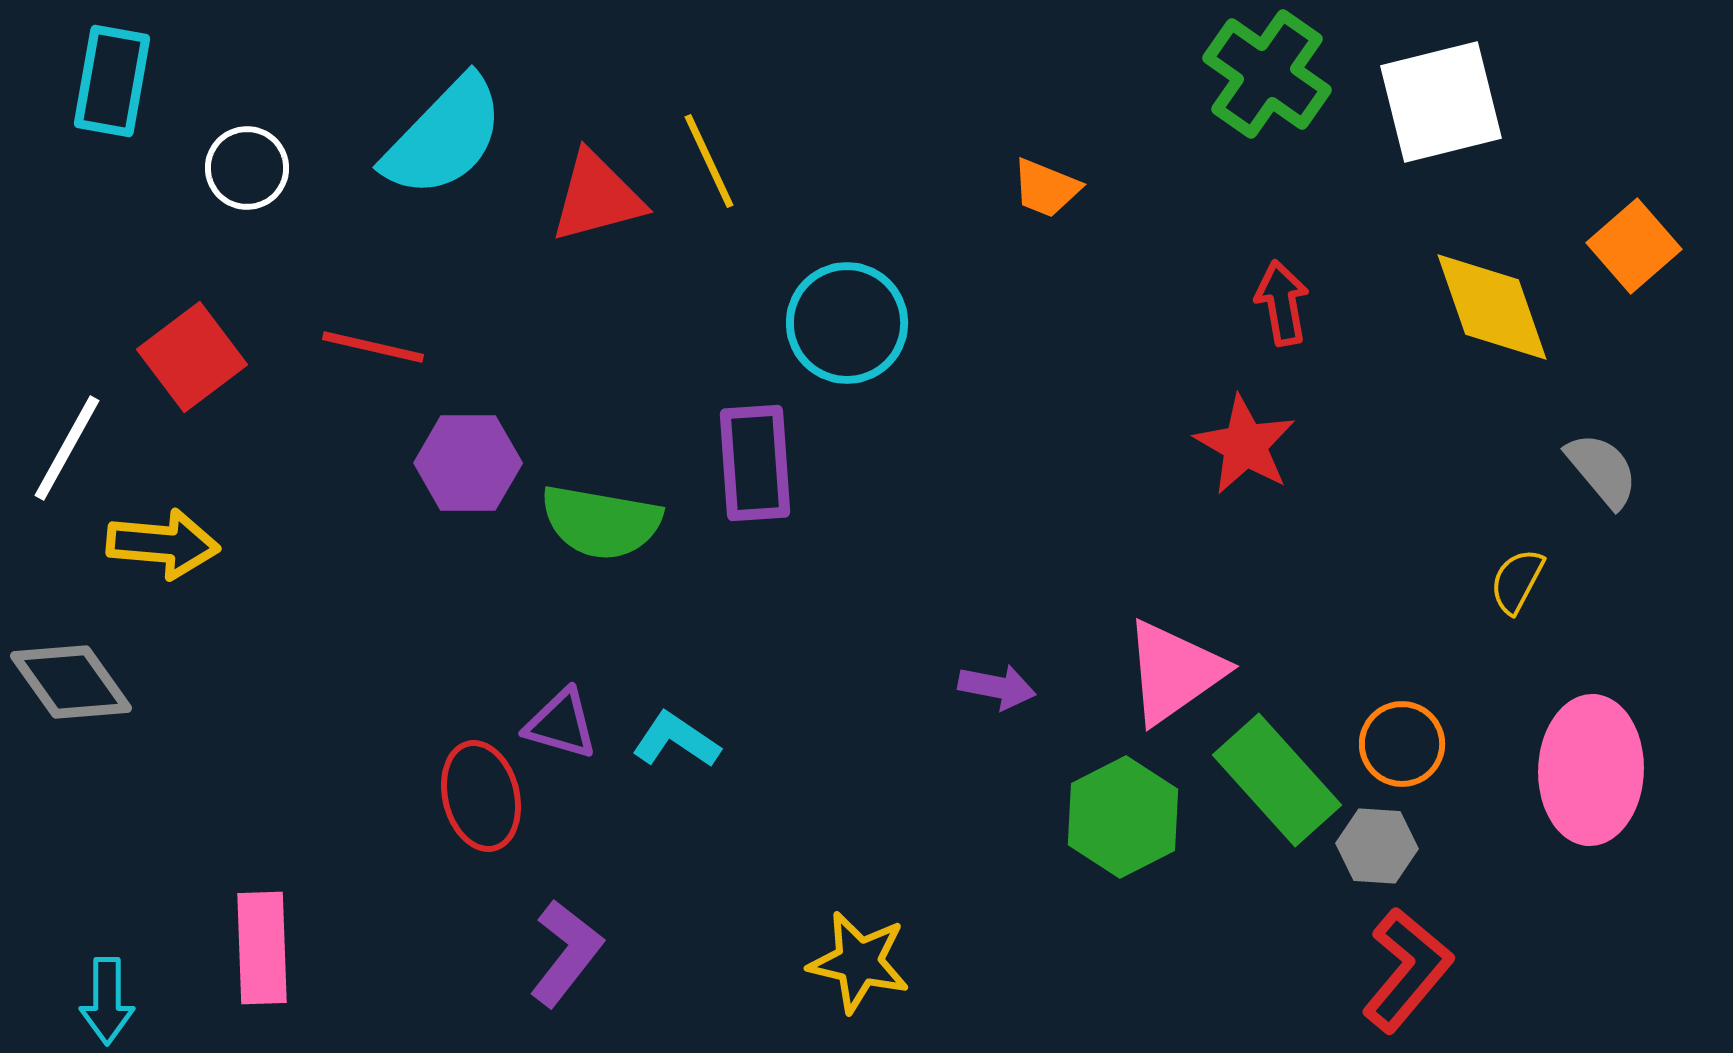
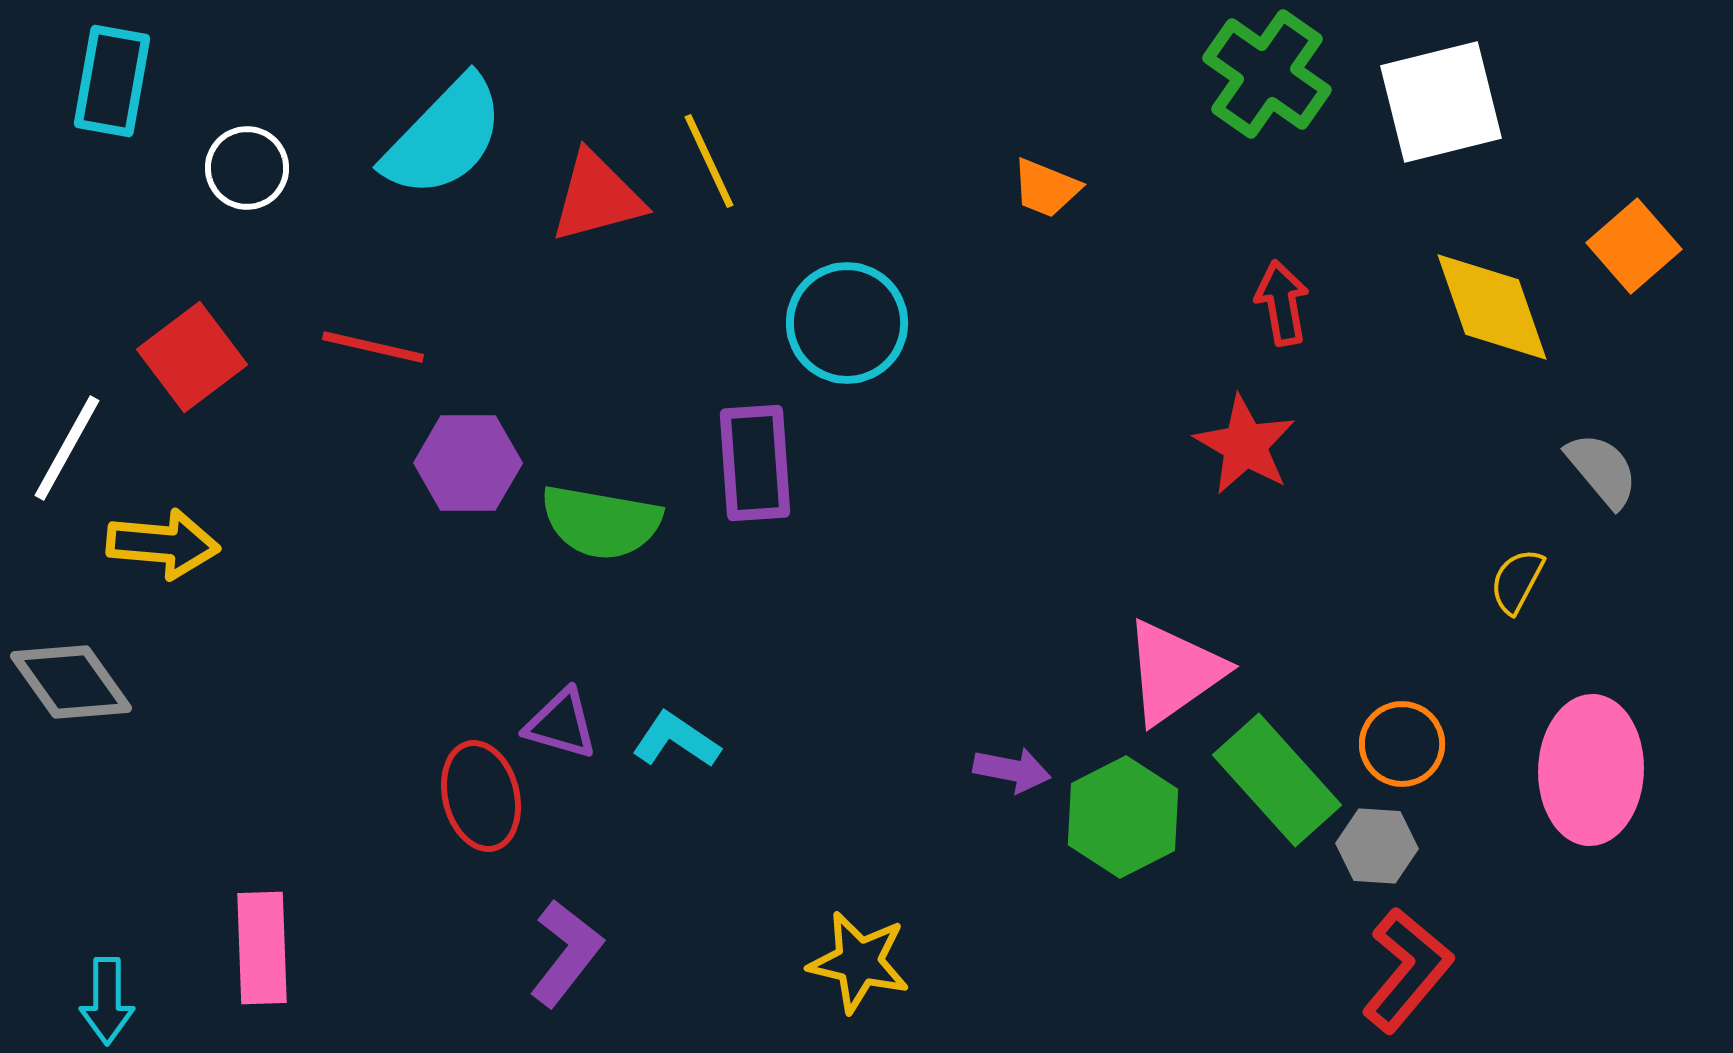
purple arrow: moved 15 px right, 83 px down
